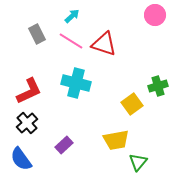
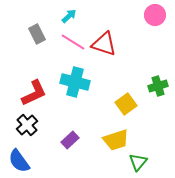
cyan arrow: moved 3 px left
pink line: moved 2 px right, 1 px down
cyan cross: moved 1 px left, 1 px up
red L-shape: moved 5 px right, 2 px down
yellow square: moved 6 px left
black cross: moved 2 px down
yellow trapezoid: rotated 8 degrees counterclockwise
purple rectangle: moved 6 px right, 5 px up
blue semicircle: moved 2 px left, 2 px down
